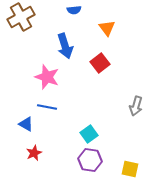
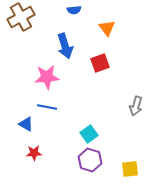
red square: rotated 18 degrees clockwise
pink star: rotated 25 degrees counterclockwise
red star: rotated 21 degrees clockwise
purple hexagon: rotated 10 degrees clockwise
yellow square: rotated 18 degrees counterclockwise
